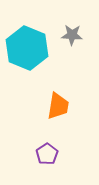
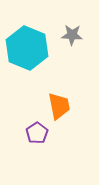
orange trapezoid: moved 1 px right; rotated 20 degrees counterclockwise
purple pentagon: moved 10 px left, 21 px up
